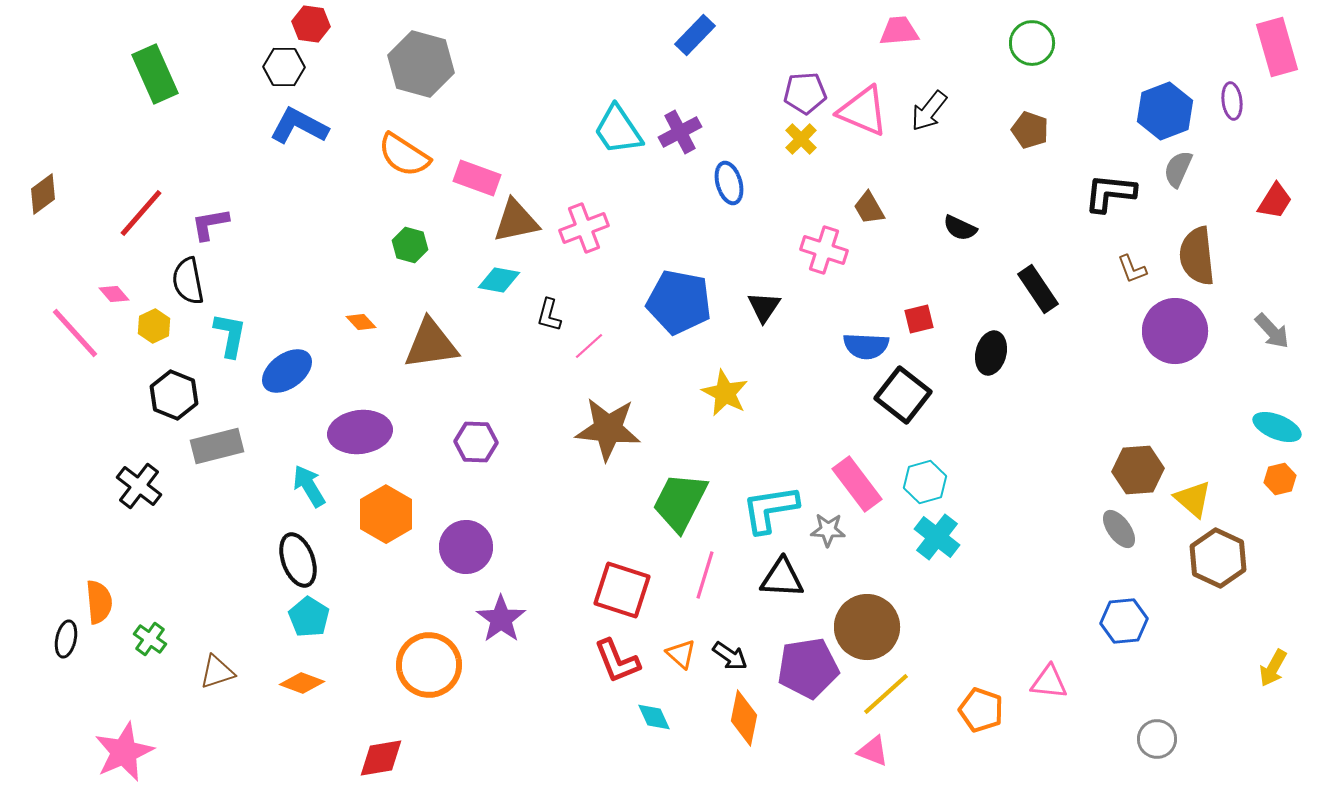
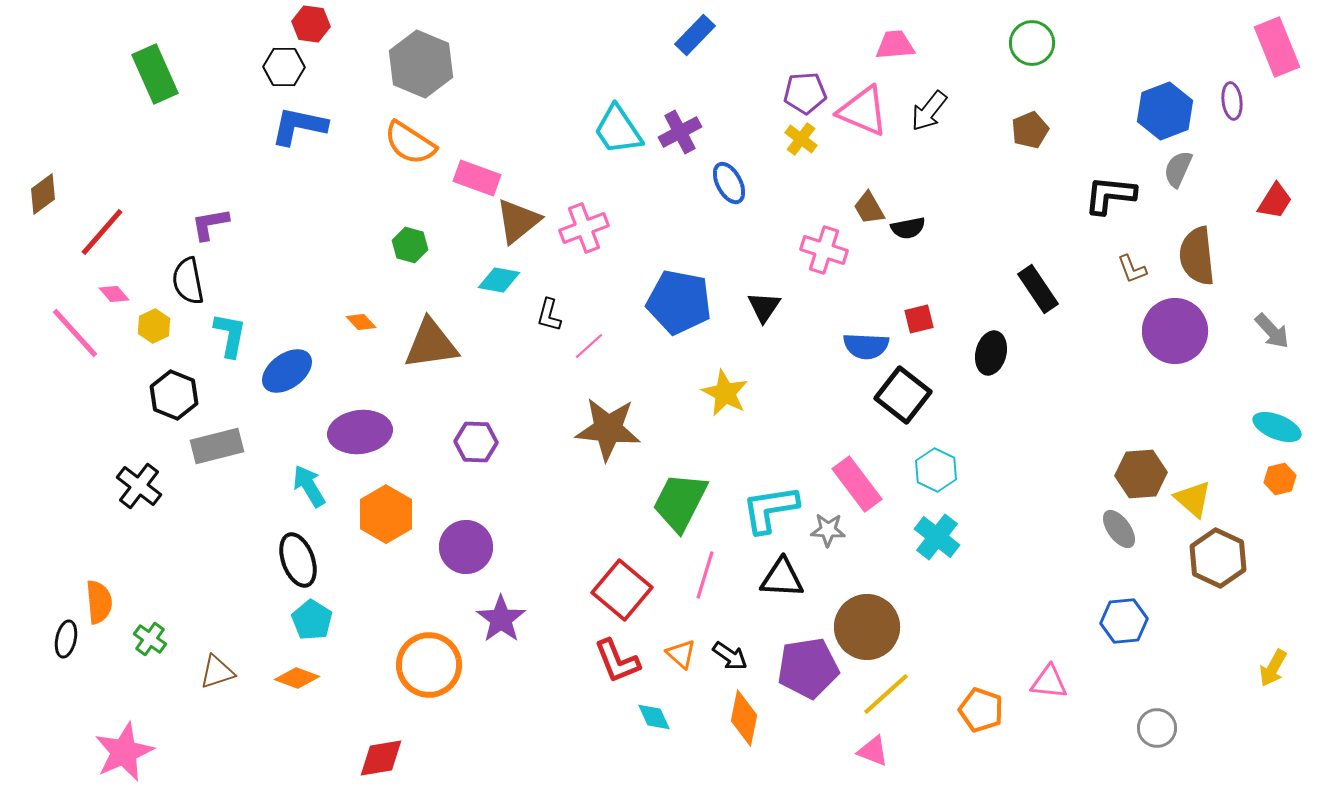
pink trapezoid at (899, 31): moved 4 px left, 14 px down
pink rectangle at (1277, 47): rotated 6 degrees counterclockwise
gray hexagon at (421, 64): rotated 8 degrees clockwise
blue L-shape at (299, 126): rotated 16 degrees counterclockwise
brown pentagon at (1030, 130): rotated 30 degrees clockwise
yellow cross at (801, 139): rotated 8 degrees counterclockwise
orange semicircle at (404, 155): moved 6 px right, 12 px up
blue ellipse at (729, 183): rotated 12 degrees counterclockwise
black L-shape at (1110, 193): moved 2 px down
red line at (141, 213): moved 39 px left, 19 px down
brown triangle at (516, 221): moved 2 px right; rotated 27 degrees counterclockwise
black semicircle at (960, 228): moved 52 px left; rotated 36 degrees counterclockwise
brown hexagon at (1138, 470): moved 3 px right, 4 px down
cyan hexagon at (925, 482): moved 11 px right, 12 px up; rotated 18 degrees counterclockwise
red square at (622, 590): rotated 22 degrees clockwise
cyan pentagon at (309, 617): moved 3 px right, 3 px down
orange diamond at (302, 683): moved 5 px left, 5 px up
gray circle at (1157, 739): moved 11 px up
